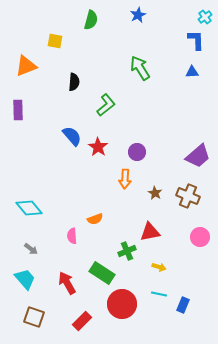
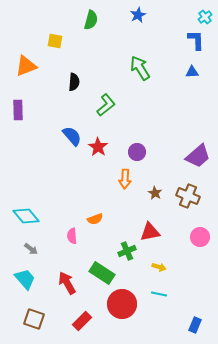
cyan diamond: moved 3 px left, 8 px down
blue rectangle: moved 12 px right, 20 px down
brown square: moved 2 px down
